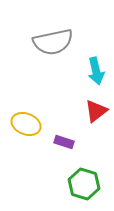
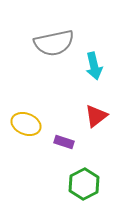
gray semicircle: moved 1 px right, 1 px down
cyan arrow: moved 2 px left, 5 px up
red triangle: moved 5 px down
green hexagon: rotated 16 degrees clockwise
